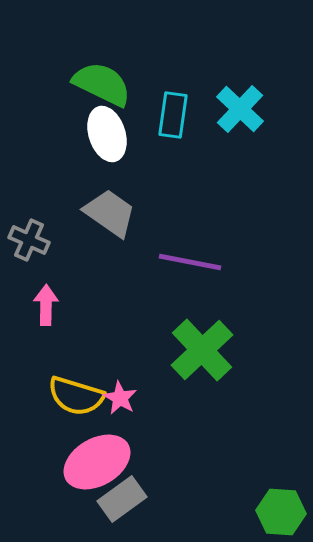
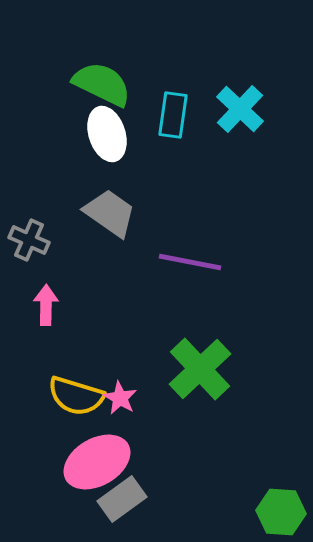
green cross: moved 2 px left, 19 px down
